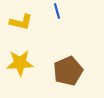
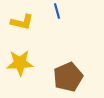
yellow L-shape: moved 1 px right
brown pentagon: moved 6 px down
